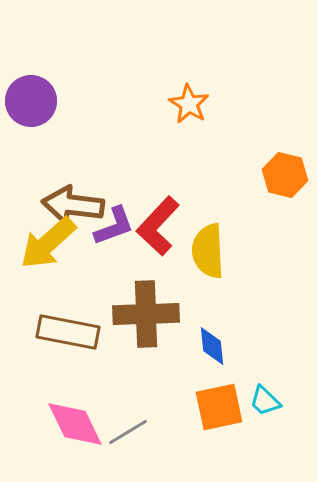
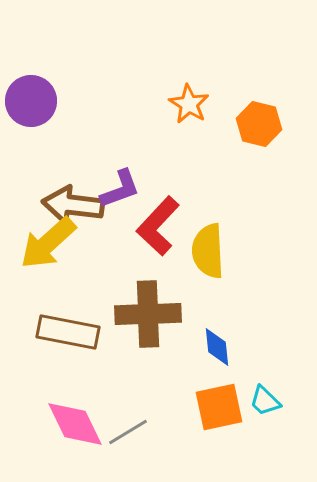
orange hexagon: moved 26 px left, 51 px up
purple L-shape: moved 6 px right, 37 px up
brown cross: moved 2 px right
blue diamond: moved 5 px right, 1 px down
